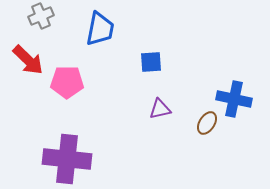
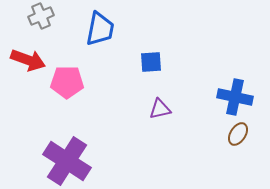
red arrow: rotated 24 degrees counterclockwise
blue cross: moved 1 px right, 2 px up
brown ellipse: moved 31 px right, 11 px down
purple cross: moved 2 px down; rotated 27 degrees clockwise
